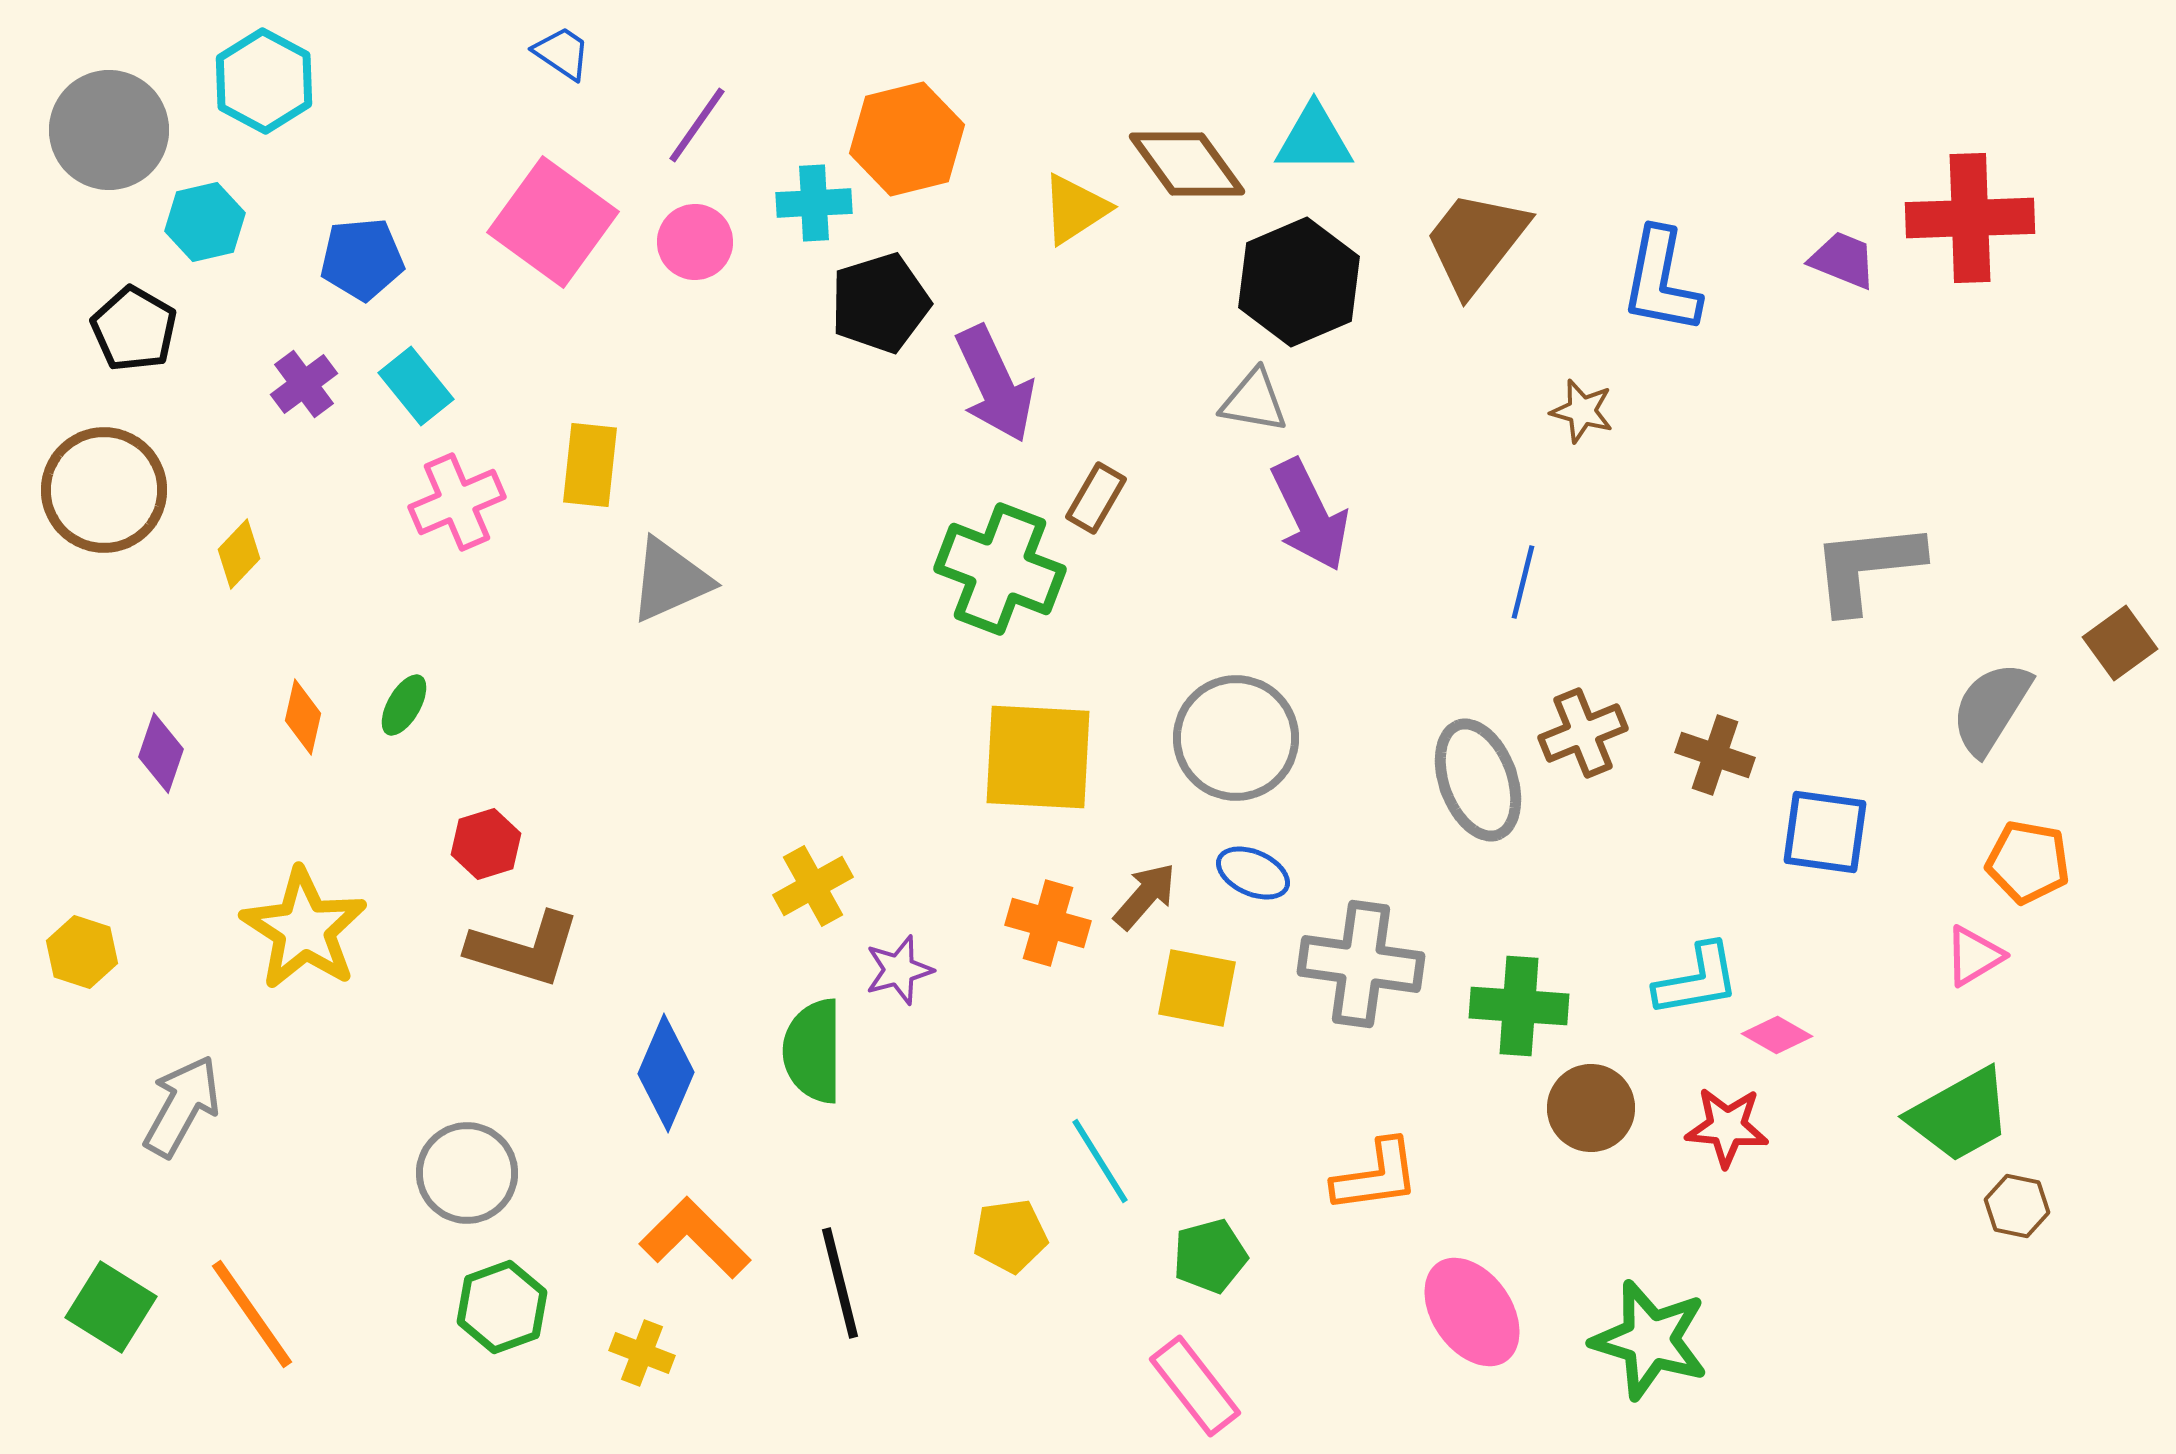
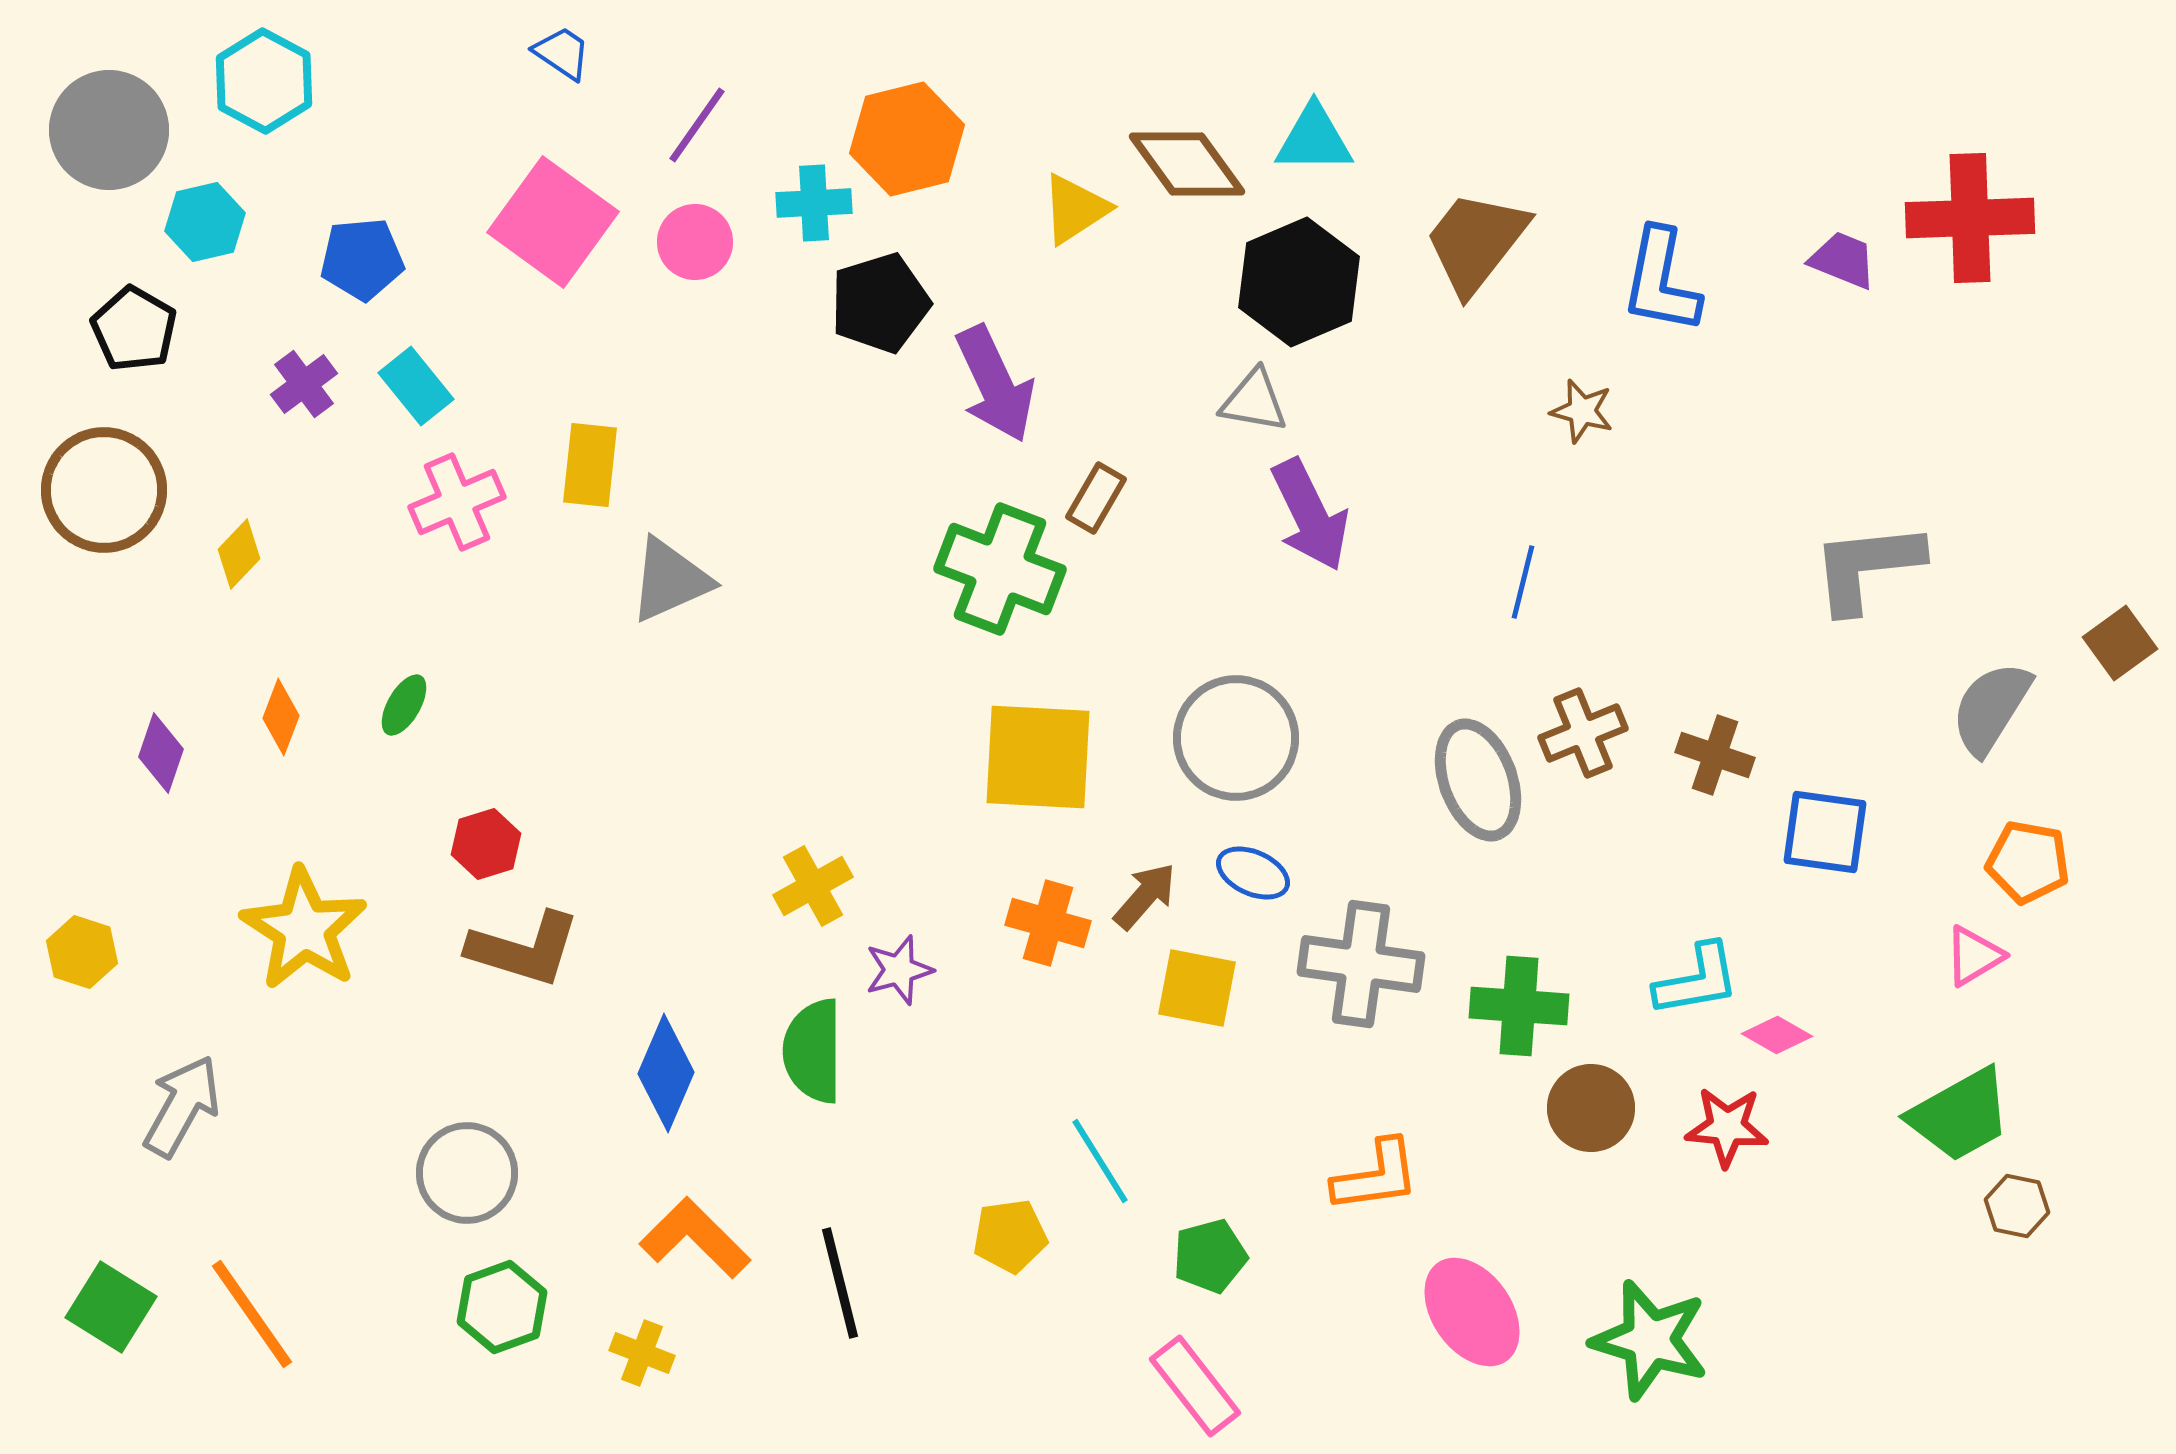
orange diamond at (303, 717): moved 22 px left; rotated 8 degrees clockwise
